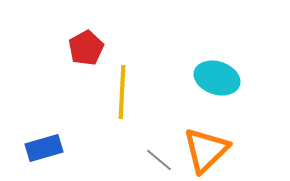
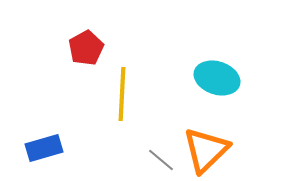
yellow line: moved 2 px down
gray line: moved 2 px right
